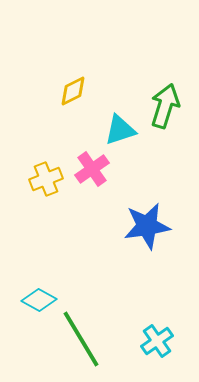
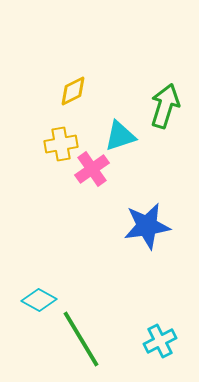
cyan triangle: moved 6 px down
yellow cross: moved 15 px right, 35 px up; rotated 12 degrees clockwise
cyan cross: moved 3 px right; rotated 8 degrees clockwise
